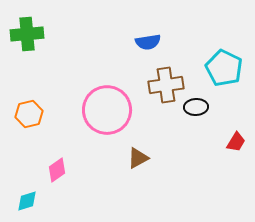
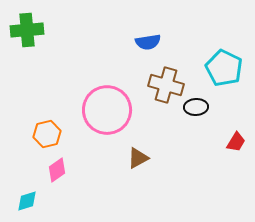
green cross: moved 4 px up
brown cross: rotated 24 degrees clockwise
orange hexagon: moved 18 px right, 20 px down
